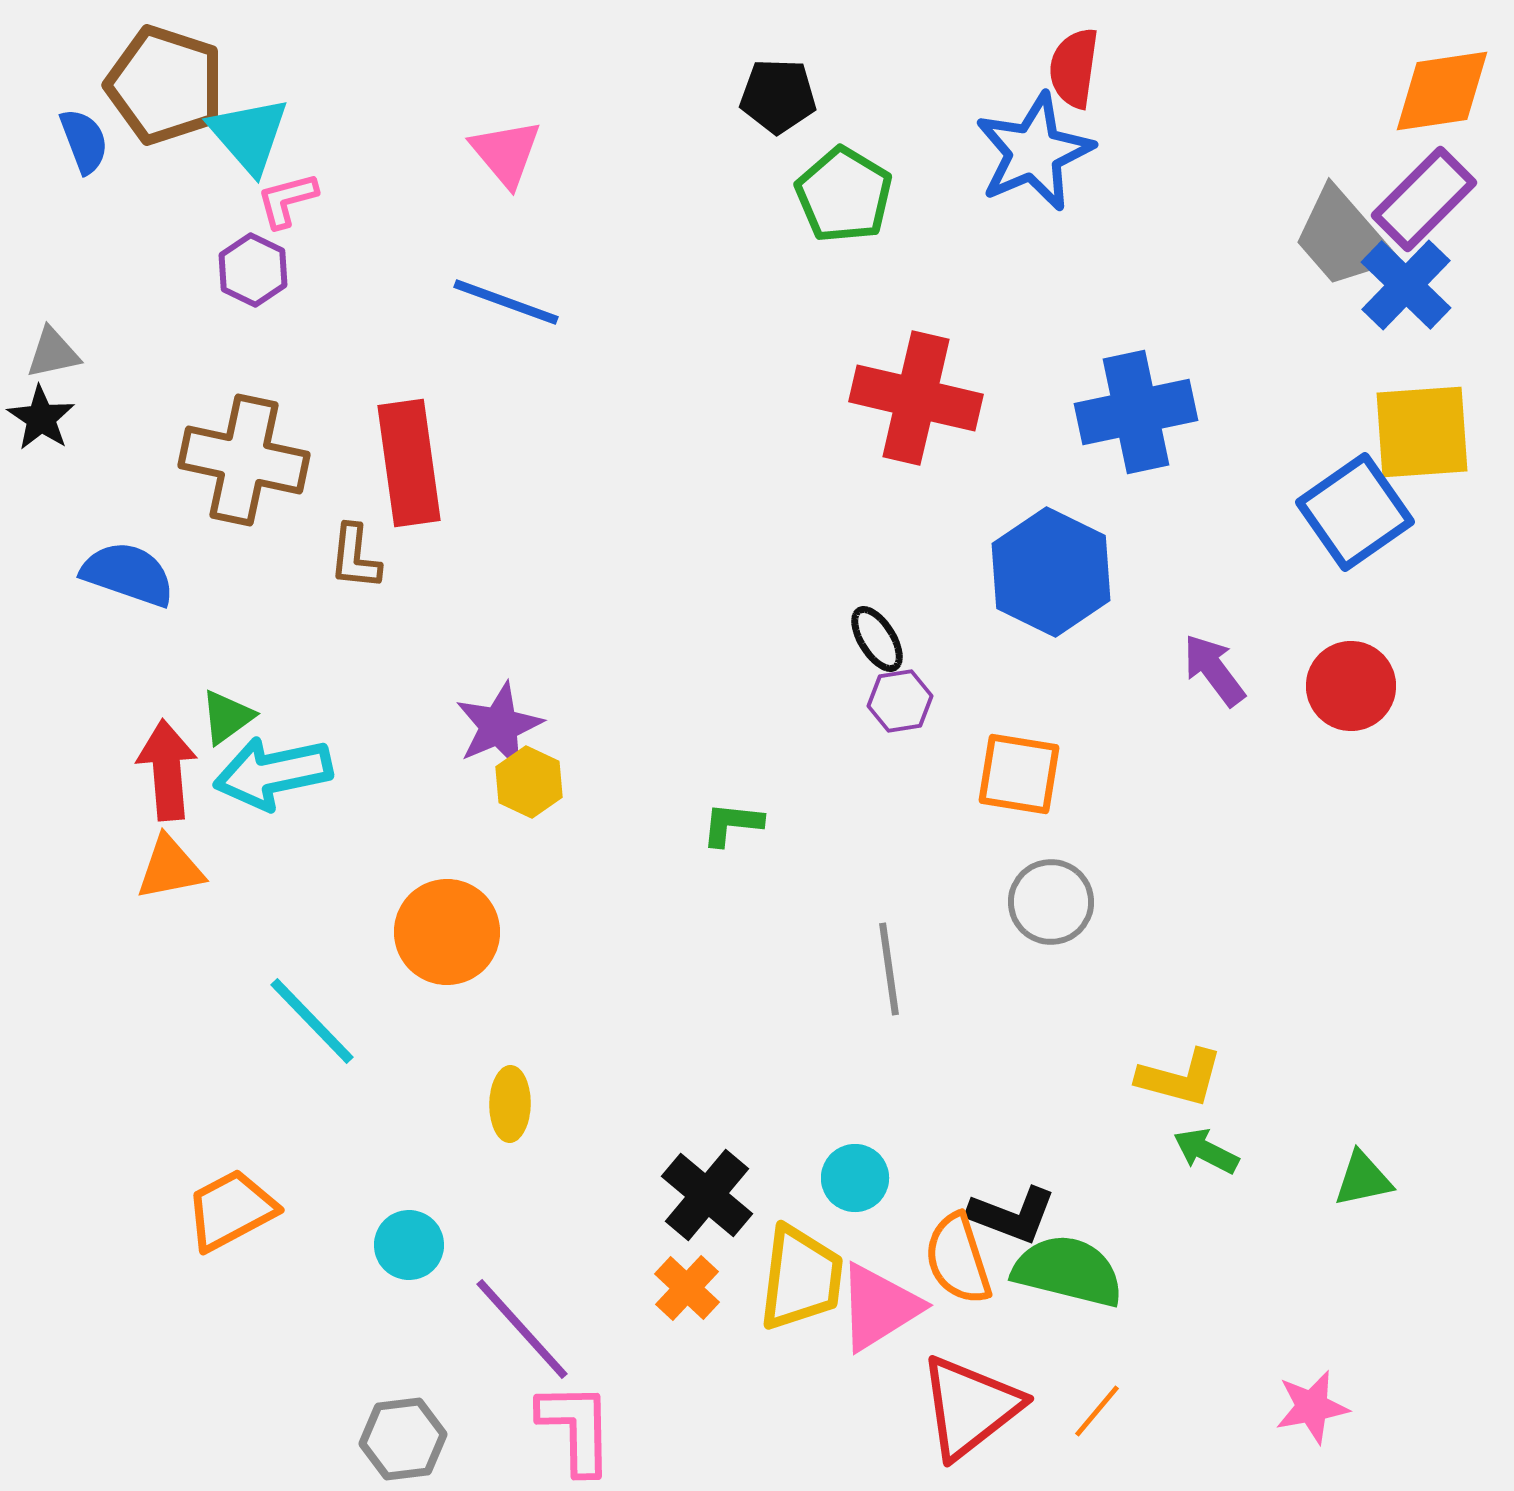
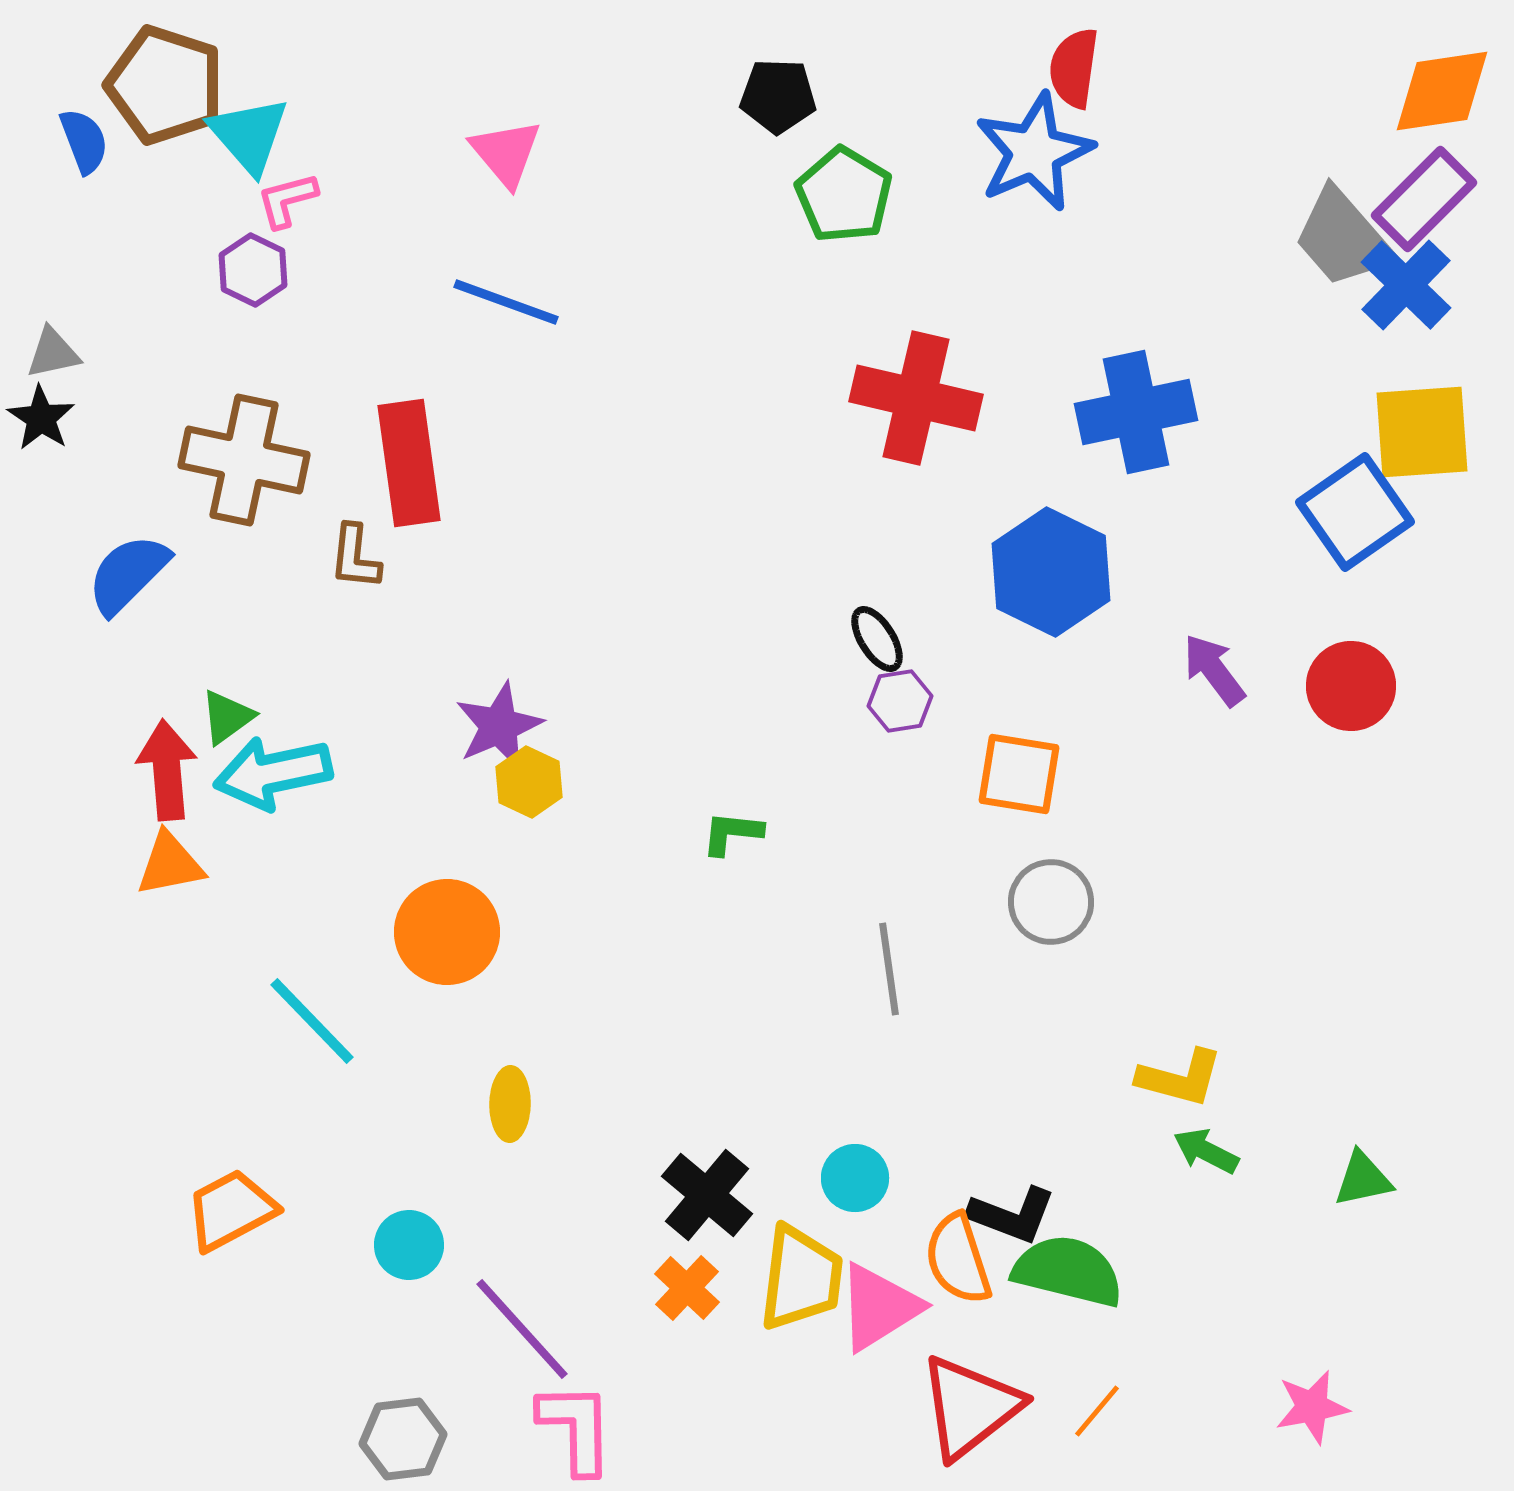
blue semicircle at (128, 574): rotated 64 degrees counterclockwise
green L-shape at (732, 824): moved 9 px down
orange triangle at (170, 868): moved 4 px up
